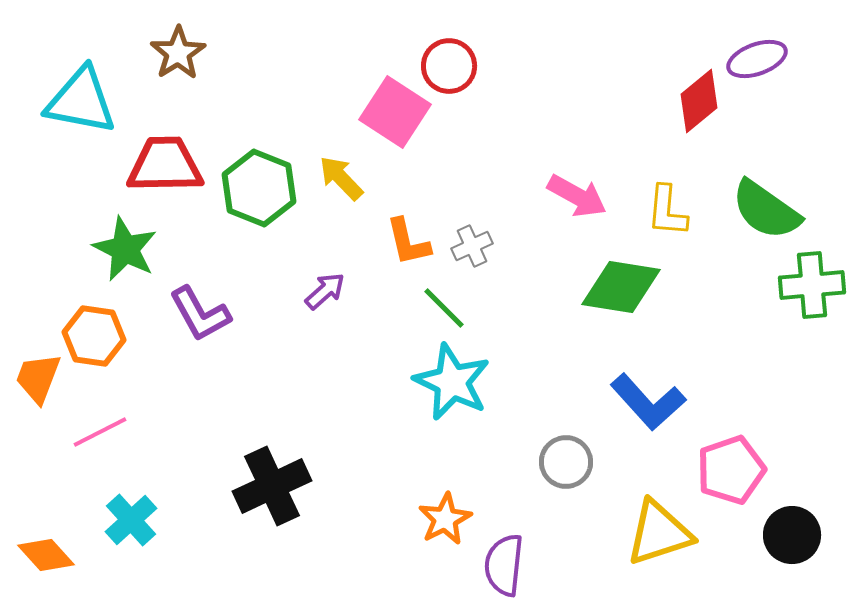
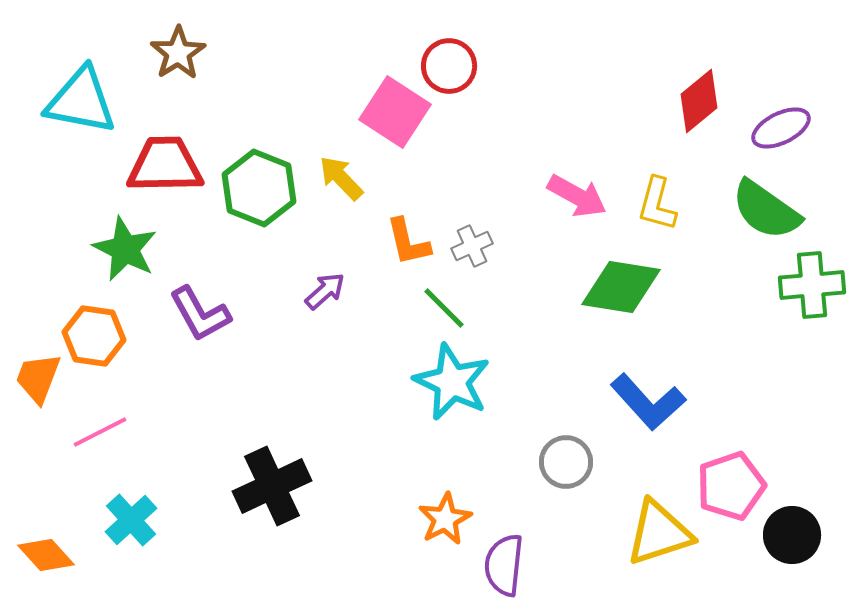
purple ellipse: moved 24 px right, 69 px down; rotated 6 degrees counterclockwise
yellow L-shape: moved 10 px left, 7 px up; rotated 10 degrees clockwise
pink pentagon: moved 16 px down
